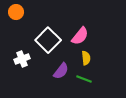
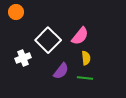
white cross: moved 1 px right, 1 px up
green line: moved 1 px right, 1 px up; rotated 14 degrees counterclockwise
